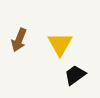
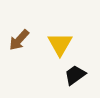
brown arrow: rotated 20 degrees clockwise
